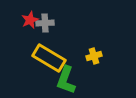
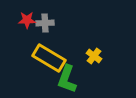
red star: moved 3 px left; rotated 24 degrees clockwise
yellow cross: rotated 35 degrees counterclockwise
green L-shape: moved 1 px right, 1 px up
